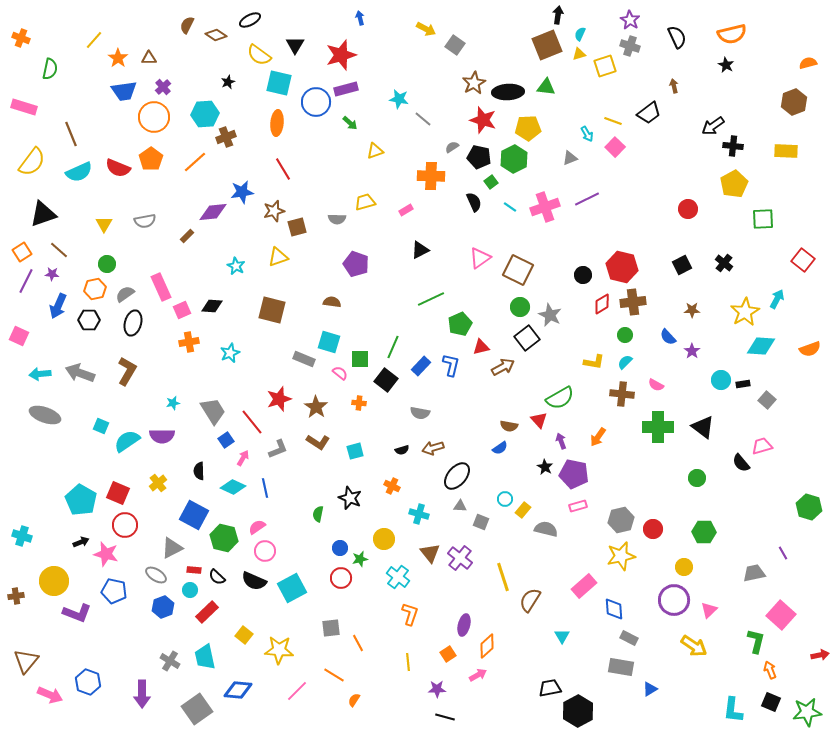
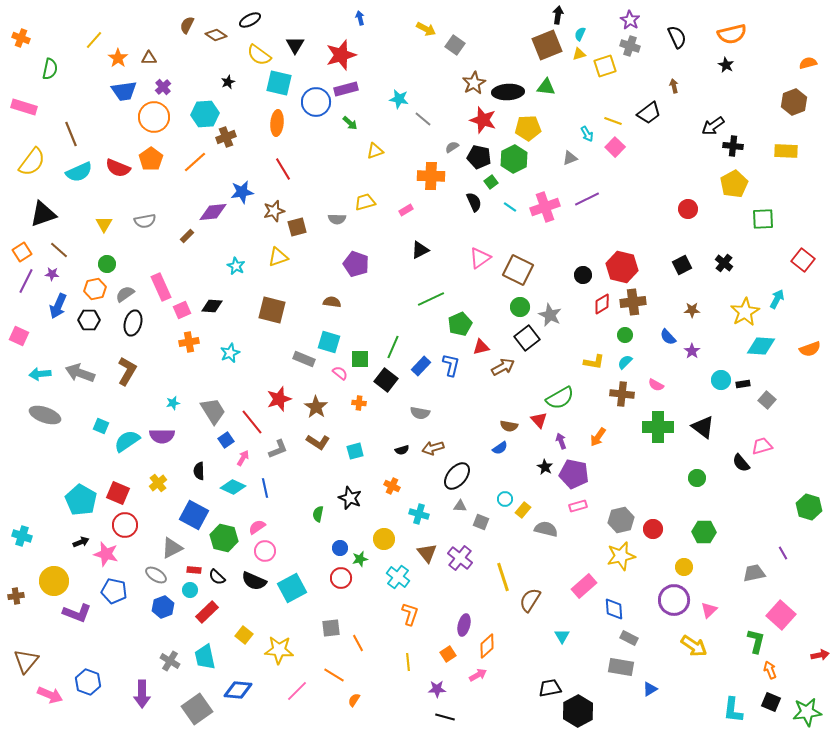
brown triangle at (430, 553): moved 3 px left
